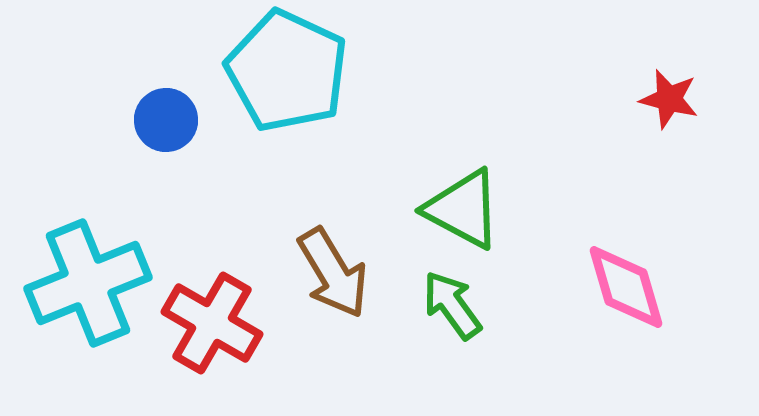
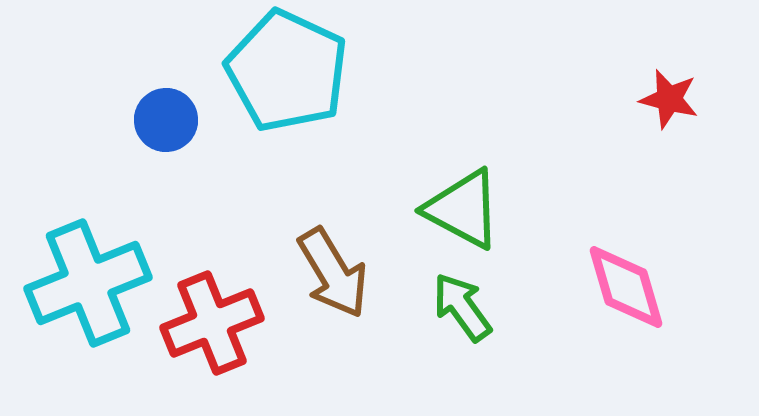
green arrow: moved 10 px right, 2 px down
red cross: rotated 38 degrees clockwise
